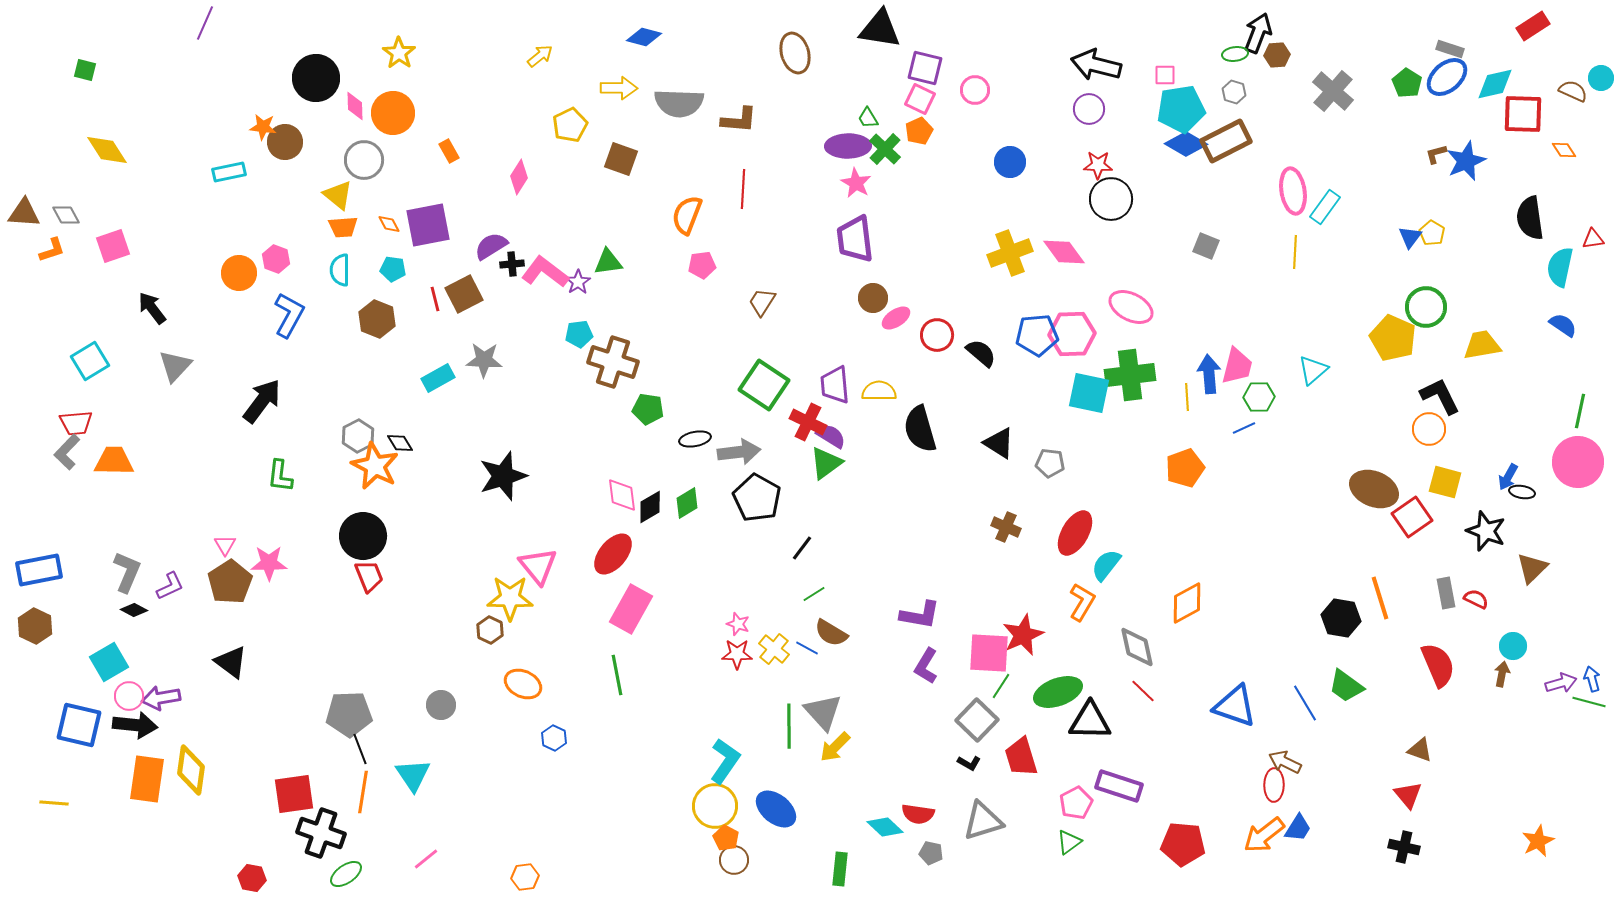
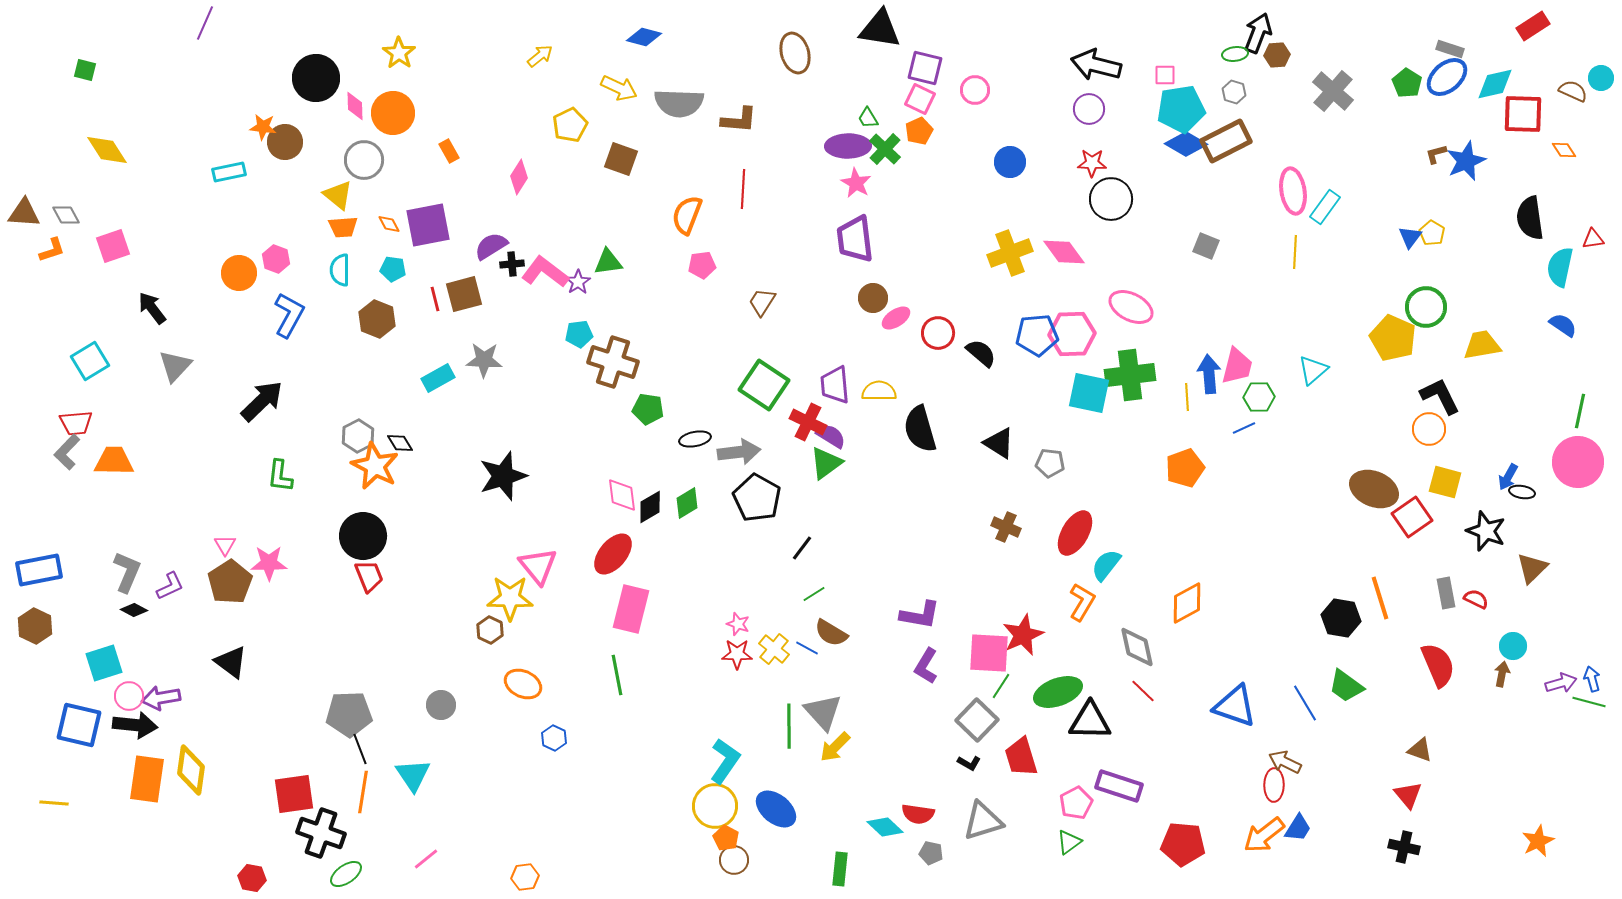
yellow arrow at (619, 88): rotated 24 degrees clockwise
red star at (1098, 165): moved 6 px left, 2 px up
brown square at (464, 294): rotated 12 degrees clockwise
red circle at (937, 335): moved 1 px right, 2 px up
black arrow at (262, 401): rotated 9 degrees clockwise
pink rectangle at (631, 609): rotated 15 degrees counterclockwise
cyan square at (109, 662): moved 5 px left, 1 px down; rotated 12 degrees clockwise
